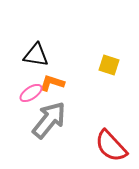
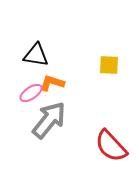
yellow square: rotated 15 degrees counterclockwise
